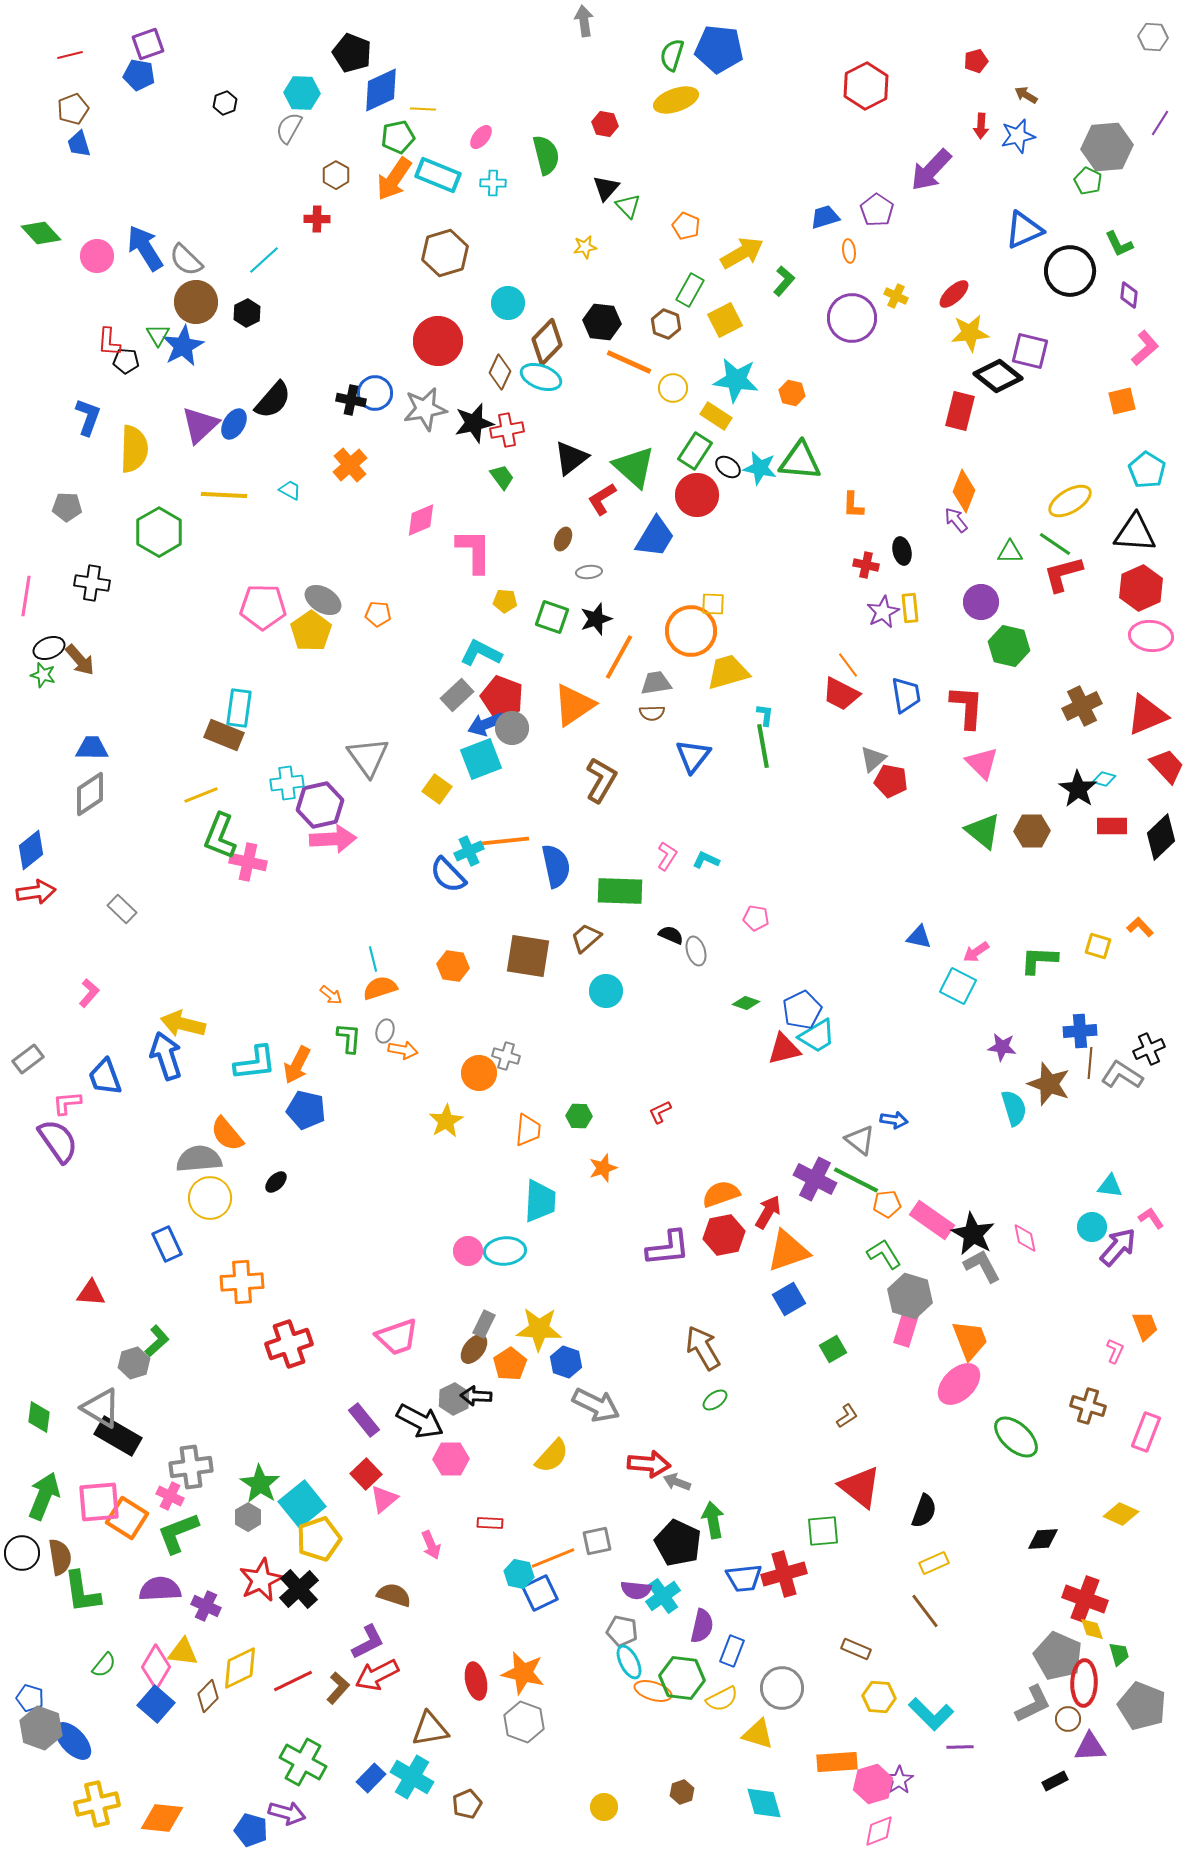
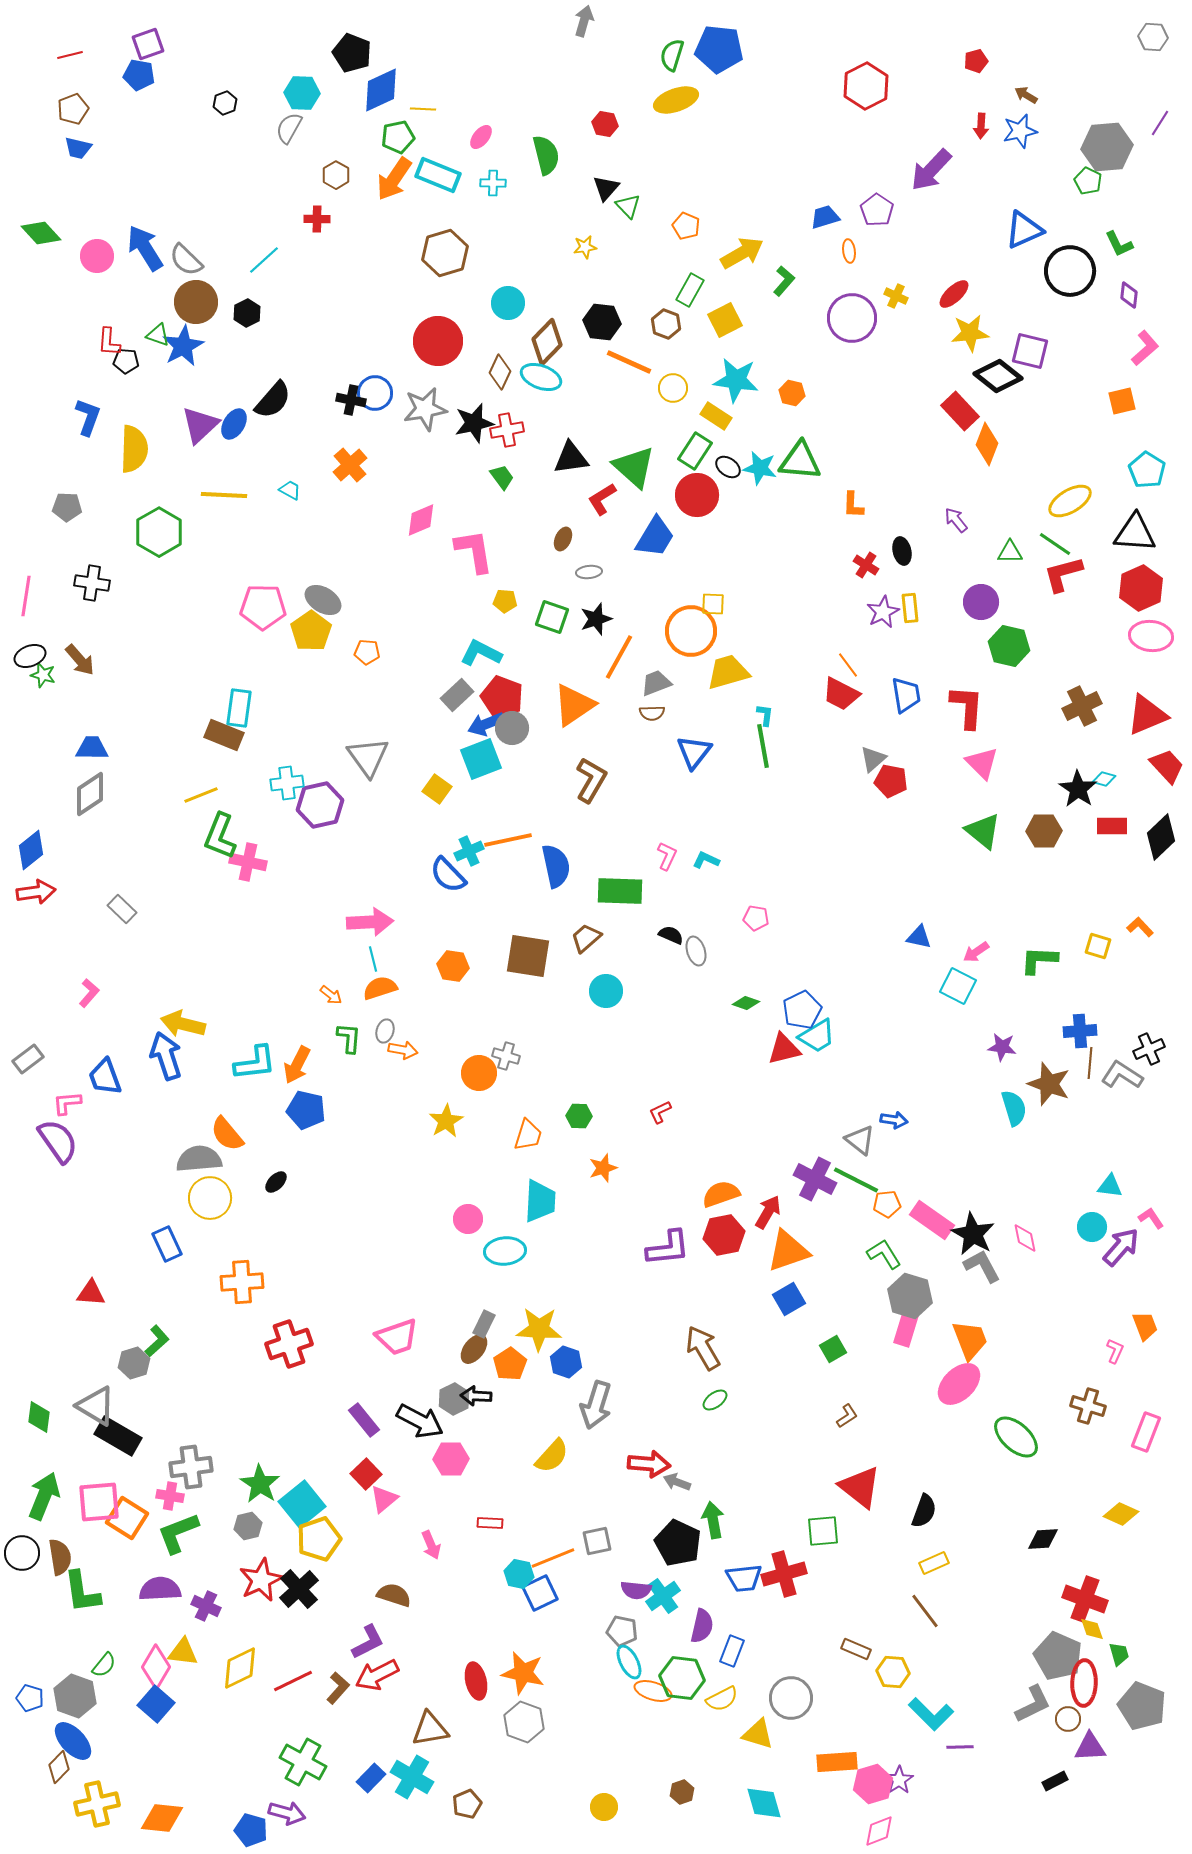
gray arrow at (584, 21): rotated 24 degrees clockwise
blue star at (1018, 136): moved 2 px right, 5 px up
blue trapezoid at (79, 144): moved 1 px left, 4 px down; rotated 60 degrees counterclockwise
green triangle at (158, 335): rotated 40 degrees counterclockwise
red rectangle at (960, 411): rotated 57 degrees counterclockwise
black triangle at (571, 458): rotated 30 degrees clockwise
orange diamond at (964, 491): moved 23 px right, 47 px up
pink L-shape at (474, 551): rotated 9 degrees counterclockwise
red cross at (866, 565): rotated 20 degrees clockwise
orange pentagon at (378, 614): moved 11 px left, 38 px down
black ellipse at (49, 648): moved 19 px left, 8 px down
gray trapezoid at (656, 683): rotated 12 degrees counterclockwise
blue triangle at (693, 756): moved 1 px right, 4 px up
brown L-shape at (601, 780): moved 10 px left
brown hexagon at (1032, 831): moved 12 px right
pink arrow at (333, 839): moved 37 px right, 83 px down
orange line at (505, 841): moved 3 px right, 1 px up; rotated 6 degrees counterclockwise
pink L-shape at (667, 856): rotated 8 degrees counterclockwise
orange trapezoid at (528, 1130): moved 5 px down; rotated 12 degrees clockwise
purple arrow at (1118, 1247): moved 3 px right
pink circle at (468, 1251): moved 32 px up
gray arrow at (596, 1405): rotated 81 degrees clockwise
gray triangle at (101, 1408): moved 5 px left, 2 px up
pink cross at (170, 1496): rotated 16 degrees counterclockwise
gray hexagon at (248, 1517): moved 9 px down; rotated 16 degrees clockwise
gray circle at (782, 1688): moved 9 px right, 10 px down
brown diamond at (208, 1696): moved 149 px left, 71 px down
yellow hexagon at (879, 1697): moved 14 px right, 25 px up
gray hexagon at (41, 1728): moved 34 px right, 32 px up
